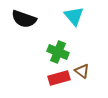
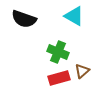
cyan triangle: rotated 20 degrees counterclockwise
brown triangle: rotated 42 degrees clockwise
